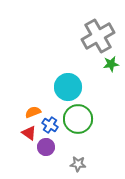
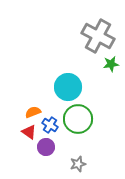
gray cross: rotated 32 degrees counterclockwise
red triangle: moved 1 px up
gray star: rotated 21 degrees counterclockwise
